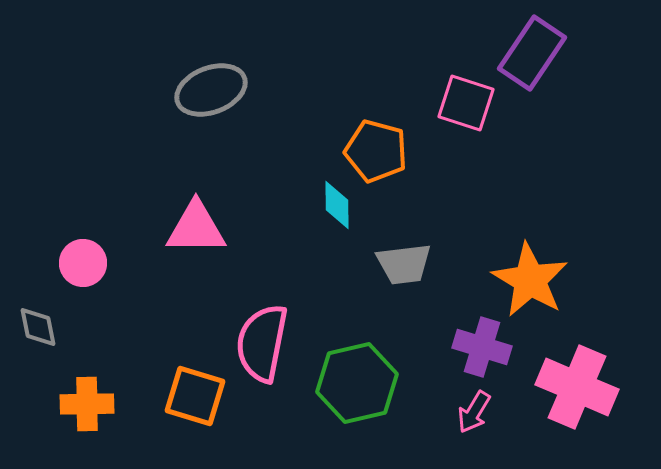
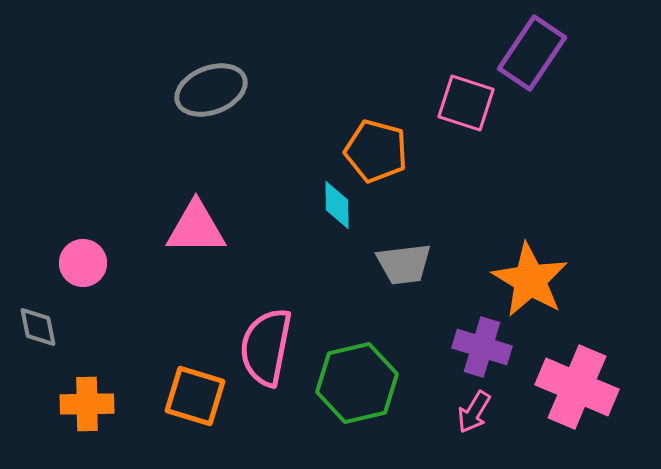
pink semicircle: moved 4 px right, 4 px down
